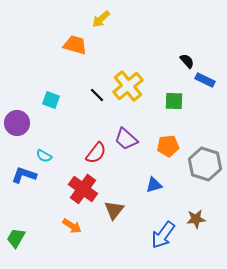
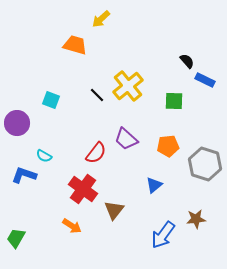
blue triangle: rotated 24 degrees counterclockwise
